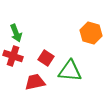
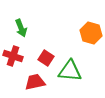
green arrow: moved 5 px right, 5 px up
